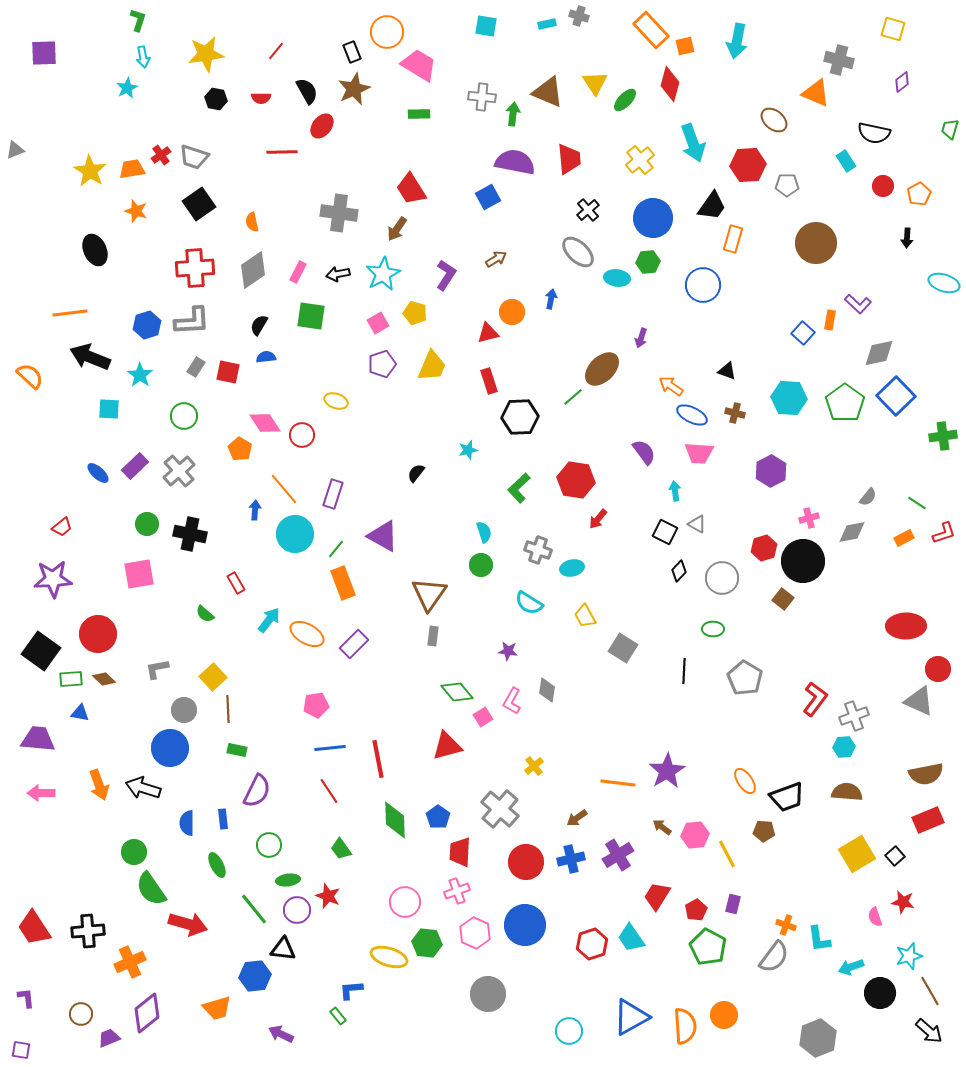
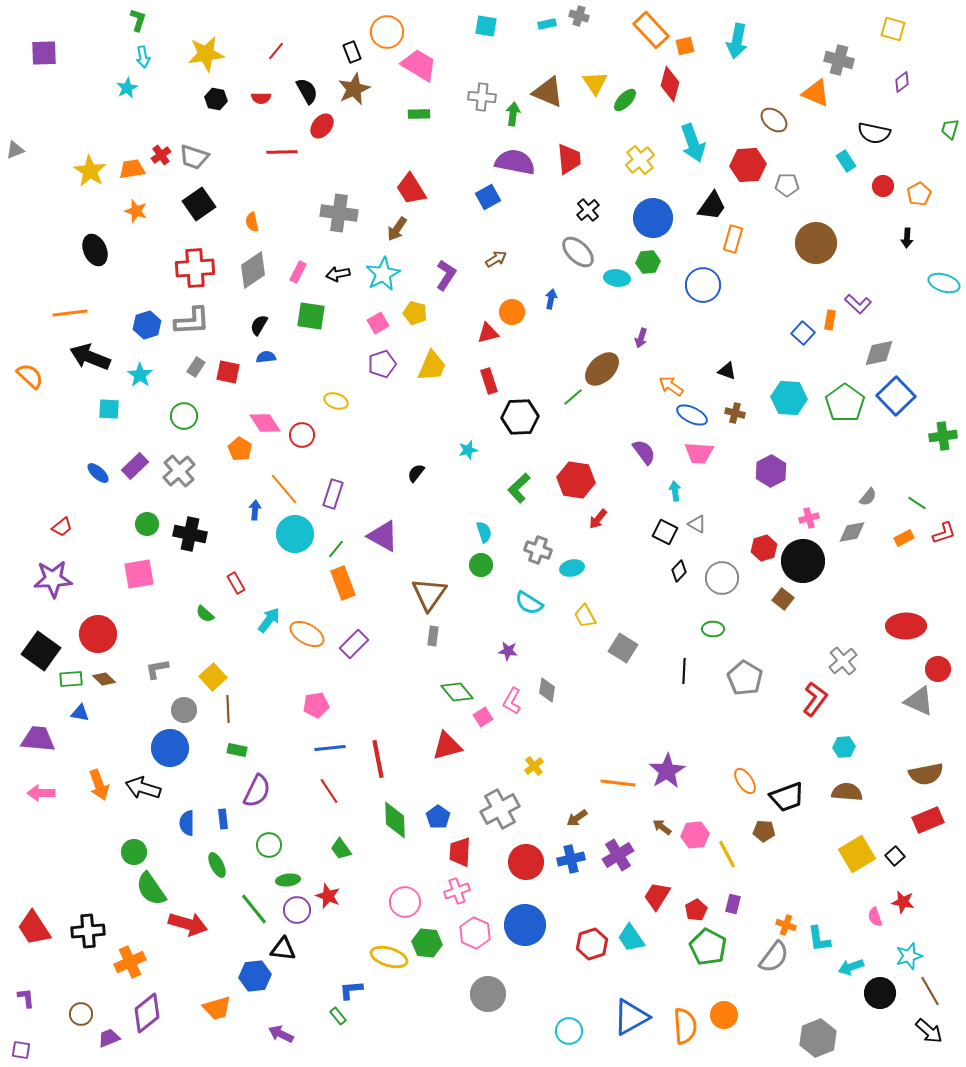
gray cross at (854, 716): moved 11 px left, 55 px up; rotated 20 degrees counterclockwise
gray cross at (500, 809): rotated 21 degrees clockwise
